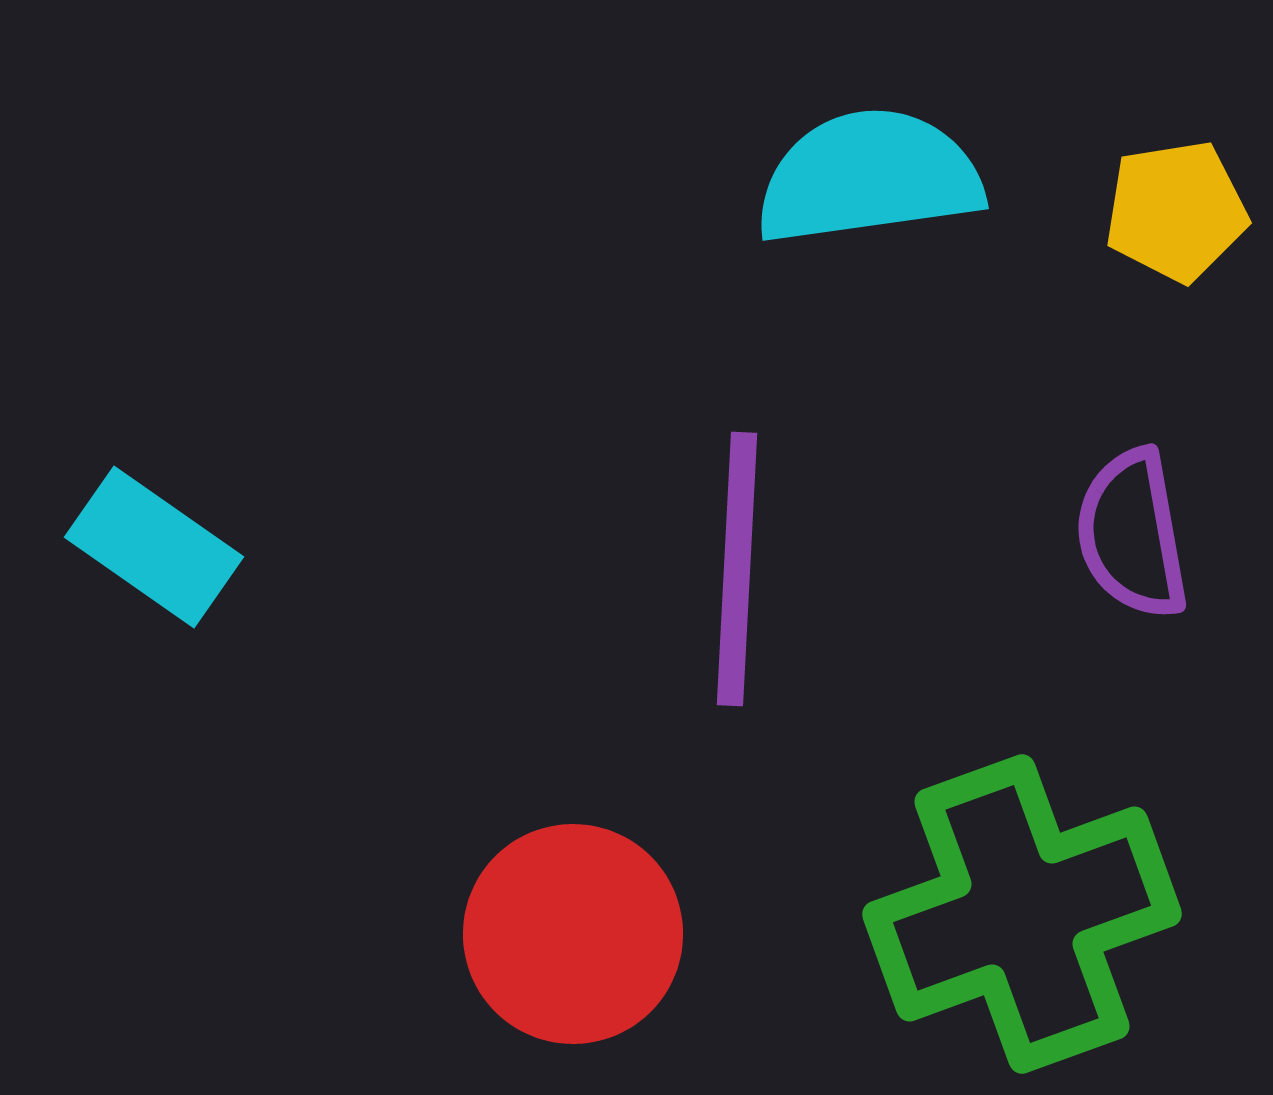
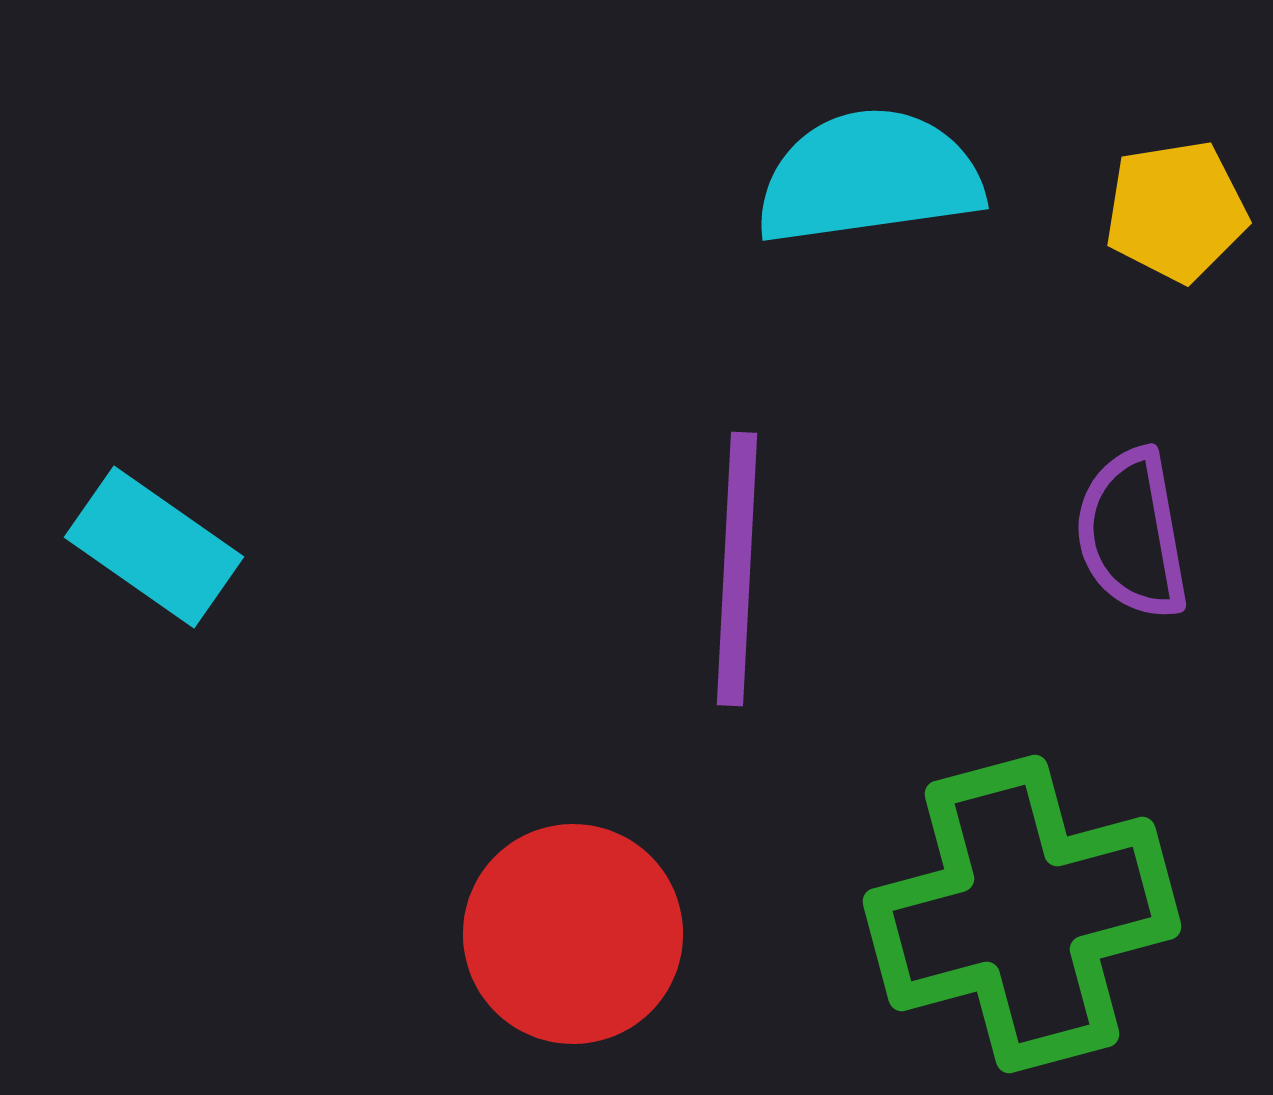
green cross: rotated 5 degrees clockwise
